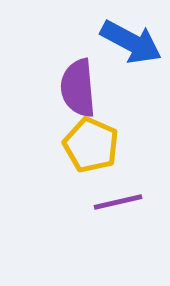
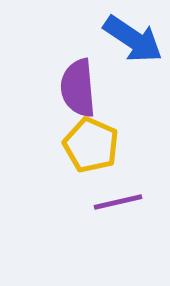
blue arrow: moved 2 px right, 3 px up; rotated 6 degrees clockwise
